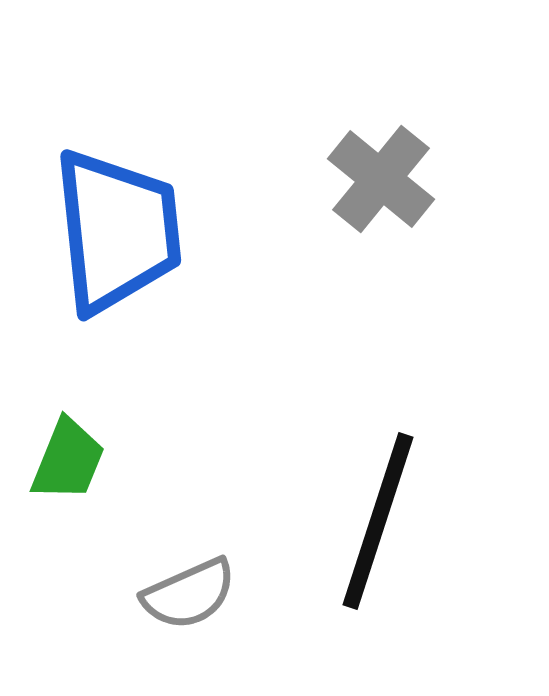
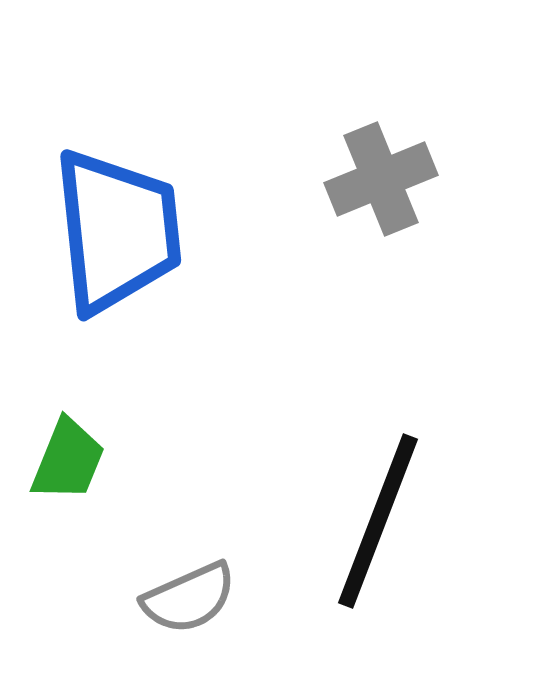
gray cross: rotated 29 degrees clockwise
black line: rotated 3 degrees clockwise
gray semicircle: moved 4 px down
